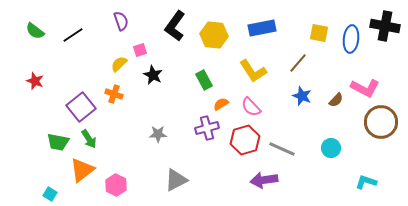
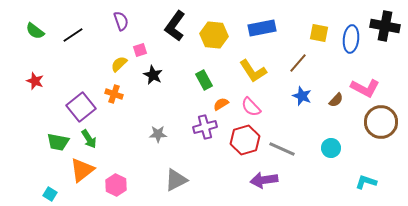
purple cross: moved 2 px left, 1 px up
